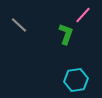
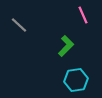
pink line: rotated 66 degrees counterclockwise
green L-shape: moved 12 px down; rotated 25 degrees clockwise
